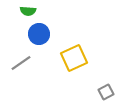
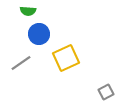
yellow square: moved 8 px left
